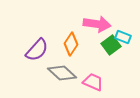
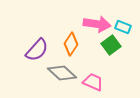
cyan rectangle: moved 10 px up
